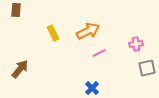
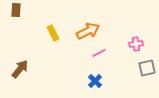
blue cross: moved 3 px right, 7 px up
